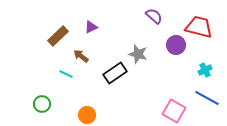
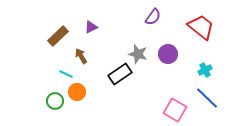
purple semicircle: moved 1 px left, 1 px down; rotated 84 degrees clockwise
red trapezoid: moved 2 px right; rotated 24 degrees clockwise
purple circle: moved 8 px left, 9 px down
brown arrow: rotated 21 degrees clockwise
black rectangle: moved 5 px right, 1 px down
blue line: rotated 15 degrees clockwise
green circle: moved 13 px right, 3 px up
pink square: moved 1 px right, 1 px up
orange circle: moved 10 px left, 23 px up
